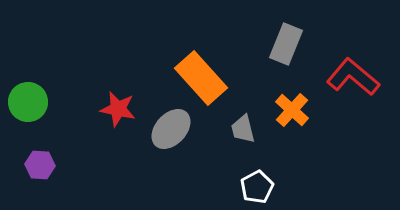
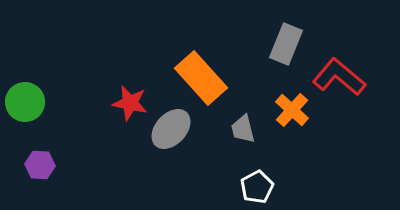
red L-shape: moved 14 px left
green circle: moved 3 px left
red star: moved 12 px right, 6 px up
